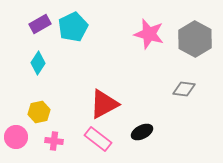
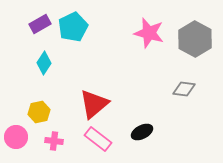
pink star: moved 1 px up
cyan diamond: moved 6 px right
red triangle: moved 10 px left; rotated 12 degrees counterclockwise
